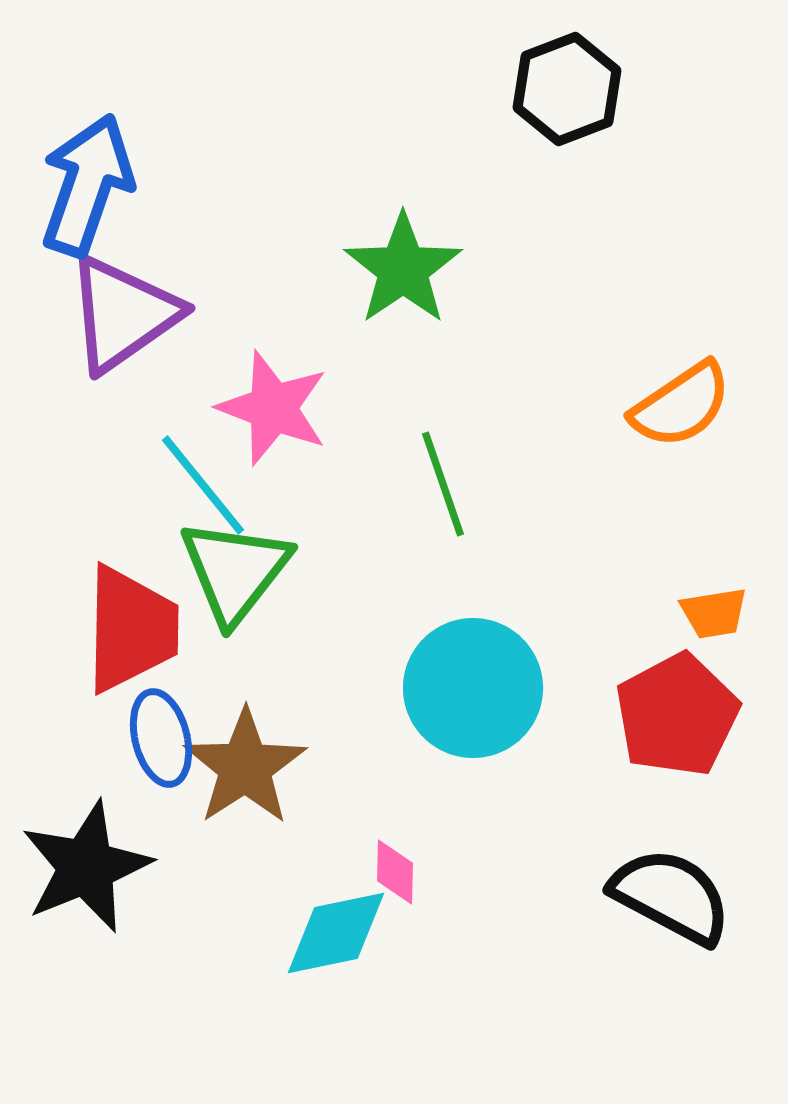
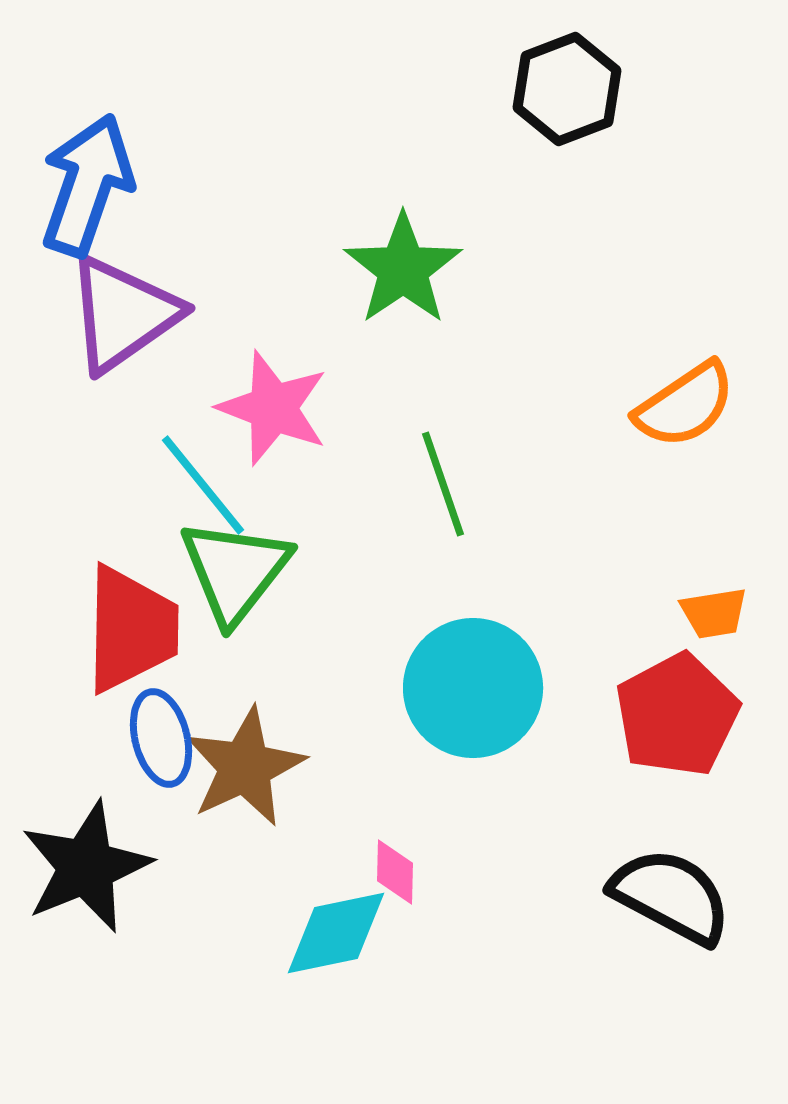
orange semicircle: moved 4 px right
brown star: rotated 8 degrees clockwise
